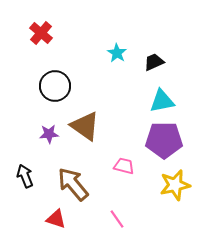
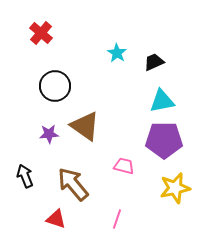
yellow star: moved 3 px down
pink line: rotated 54 degrees clockwise
